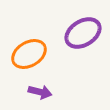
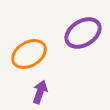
purple arrow: rotated 85 degrees counterclockwise
